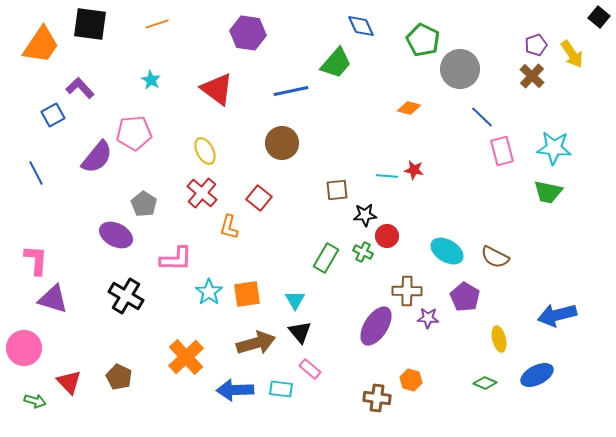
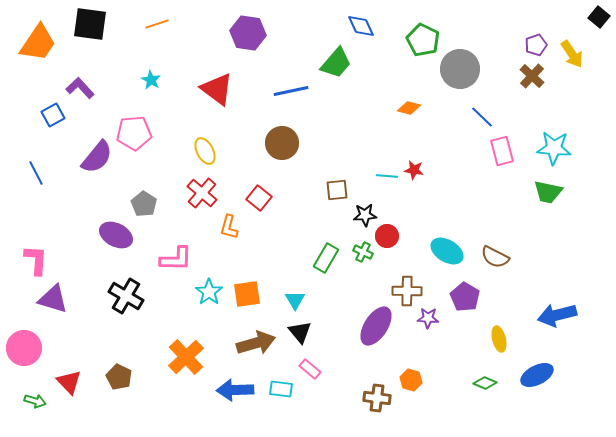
orange trapezoid at (41, 45): moved 3 px left, 2 px up
